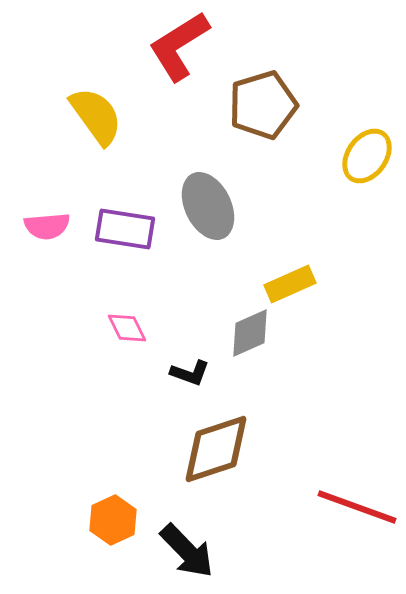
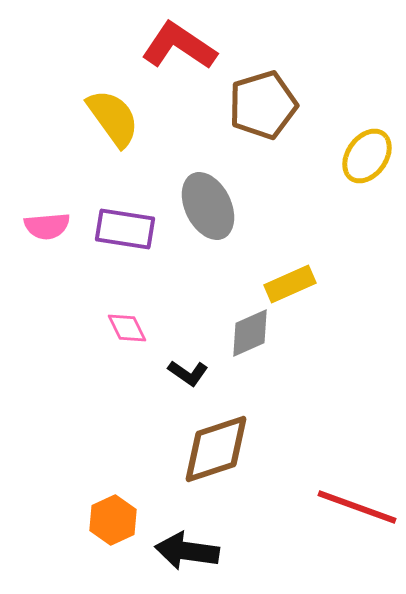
red L-shape: rotated 66 degrees clockwise
yellow semicircle: moved 17 px right, 2 px down
black L-shape: moved 2 px left; rotated 15 degrees clockwise
black arrow: rotated 142 degrees clockwise
